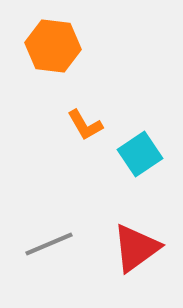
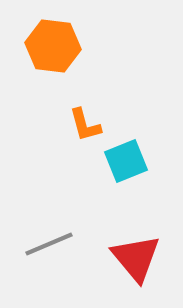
orange L-shape: rotated 15 degrees clockwise
cyan square: moved 14 px left, 7 px down; rotated 12 degrees clockwise
red triangle: moved 10 px down; rotated 34 degrees counterclockwise
